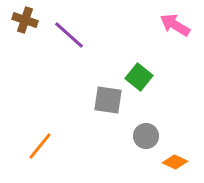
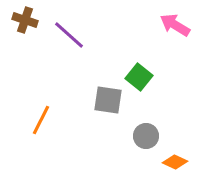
orange line: moved 1 px right, 26 px up; rotated 12 degrees counterclockwise
